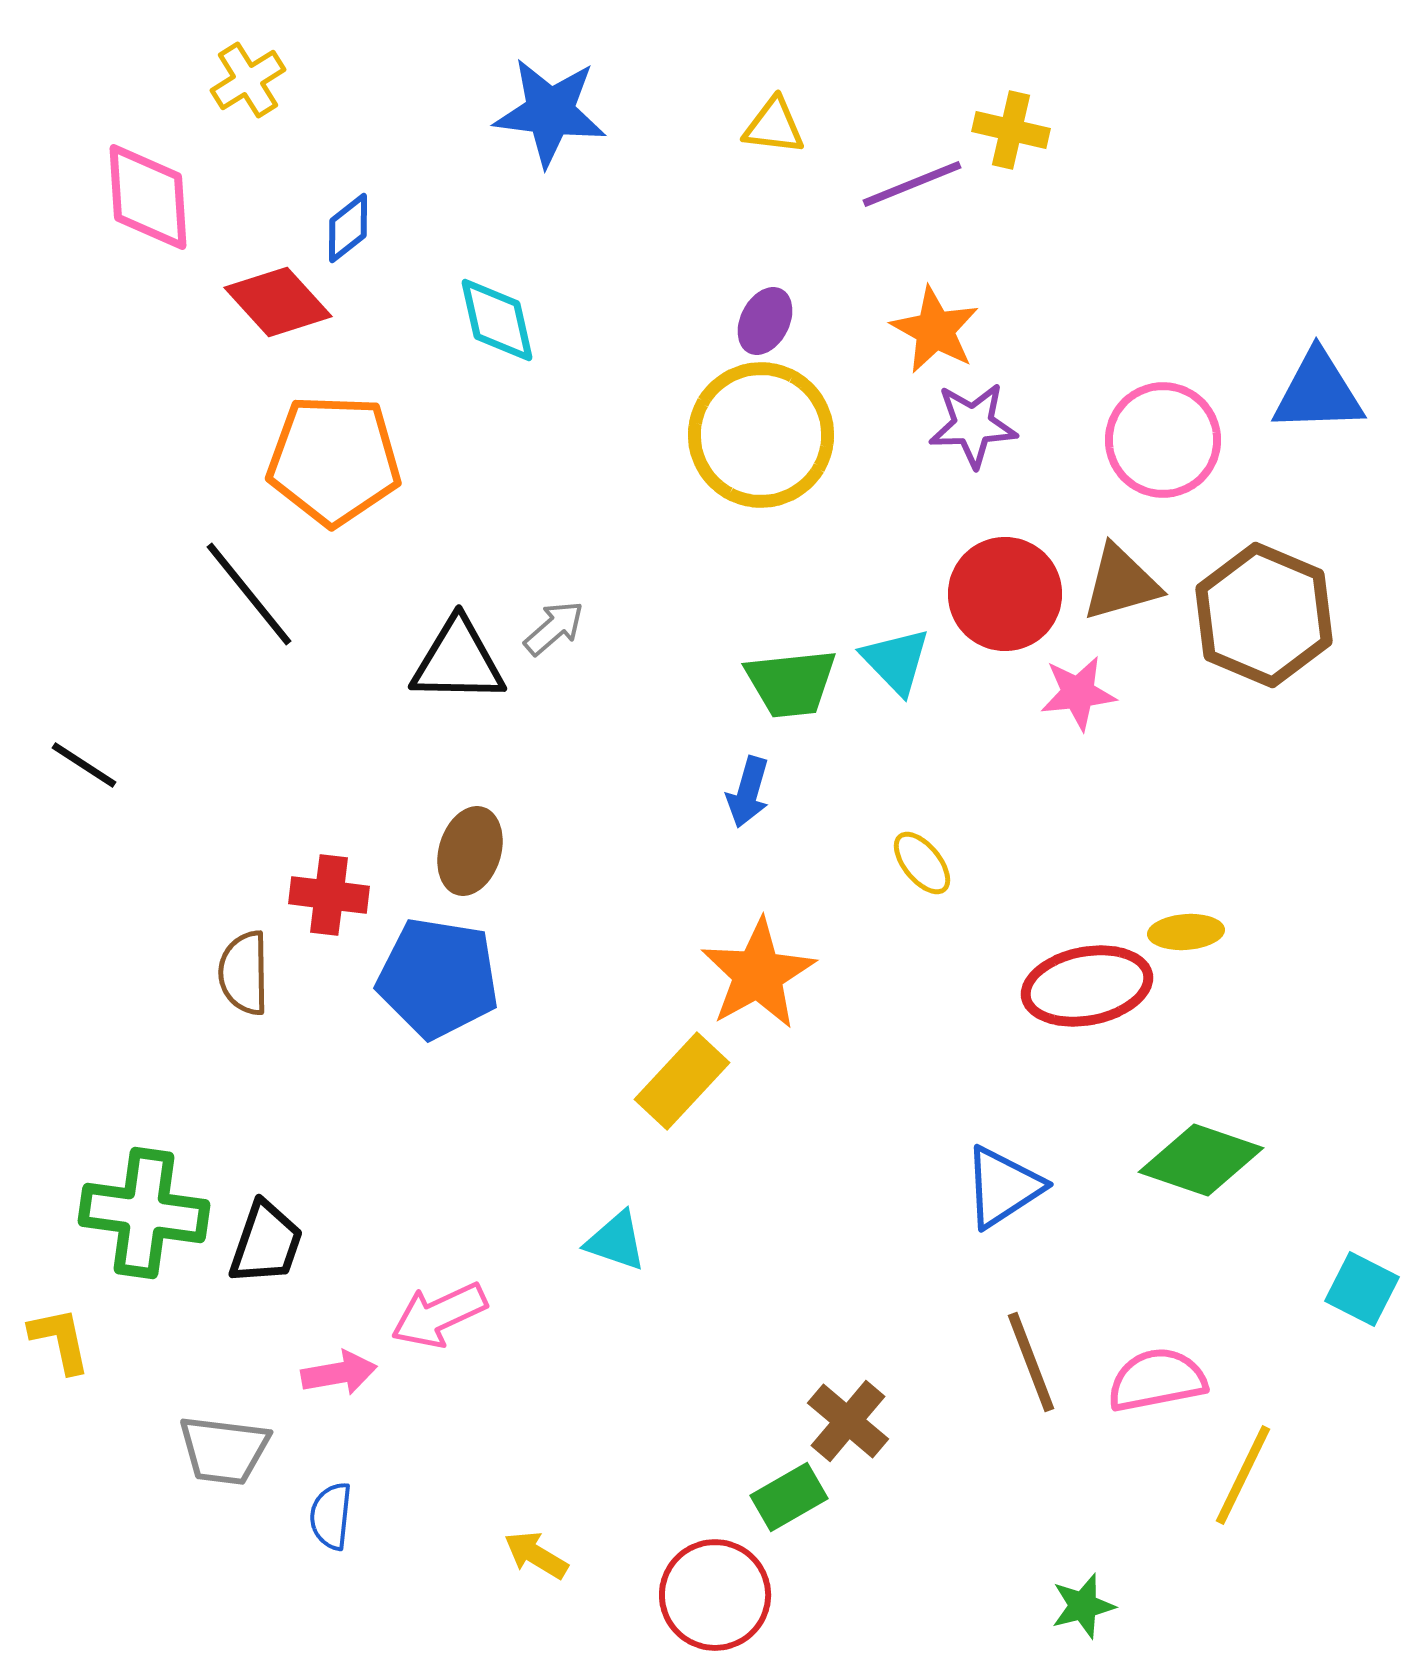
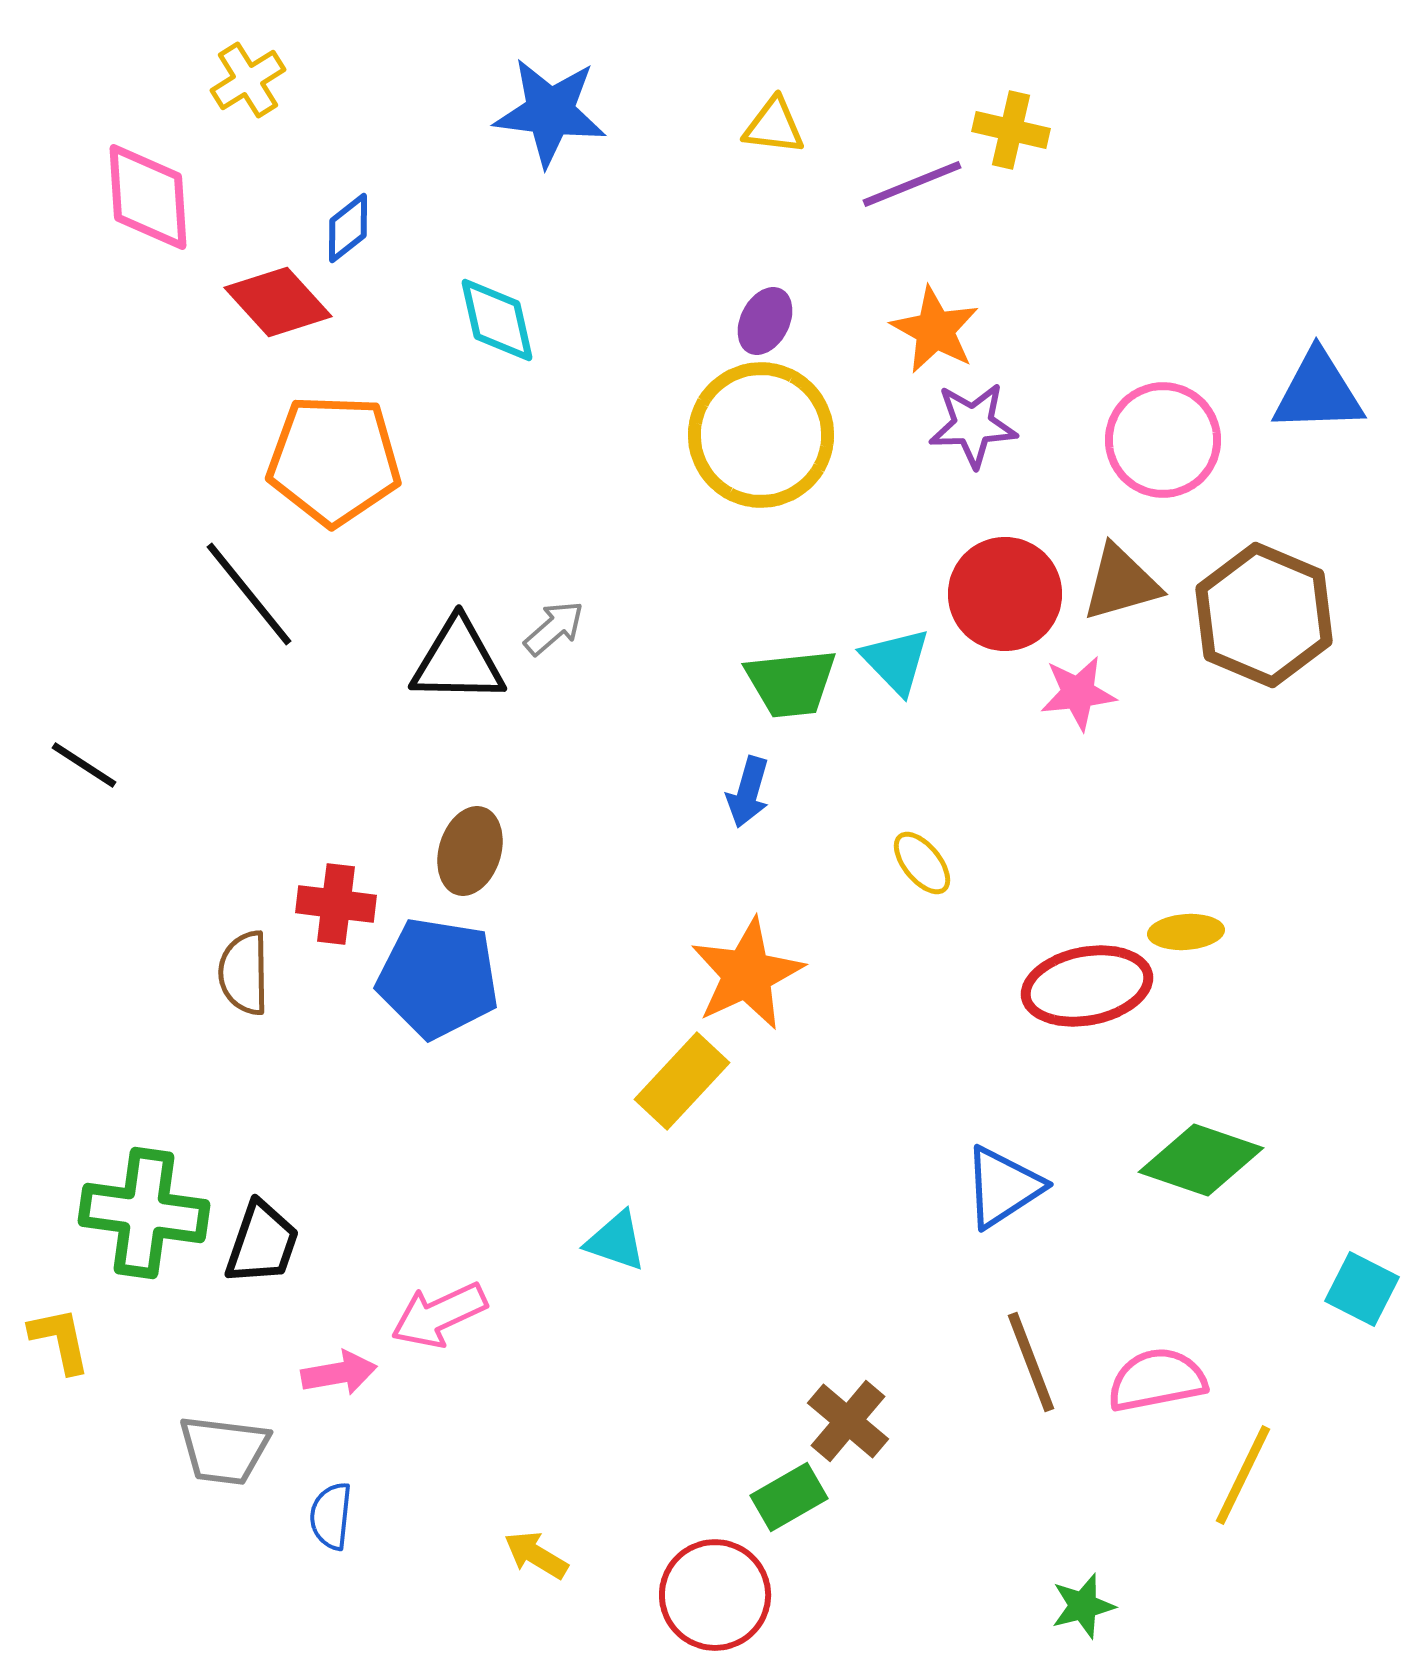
red cross at (329, 895): moved 7 px right, 9 px down
orange star at (758, 974): moved 11 px left; rotated 4 degrees clockwise
black trapezoid at (266, 1243): moved 4 px left
